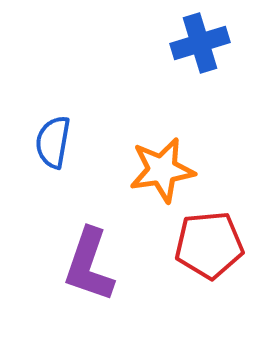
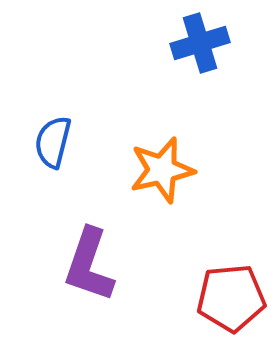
blue semicircle: rotated 4 degrees clockwise
orange star: rotated 4 degrees counterclockwise
red pentagon: moved 22 px right, 53 px down
